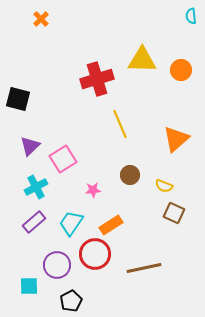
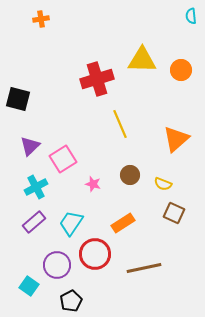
orange cross: rotated 35 degrees clockwise
yellow semicircle: moved 1 px left, 2 px up
pink star: moved 6 px up; rotated 21 degrees clockwise
orange rectangle: moved 12 px right, 2 px up
cyan square: rotated 36 degrees clockwise
